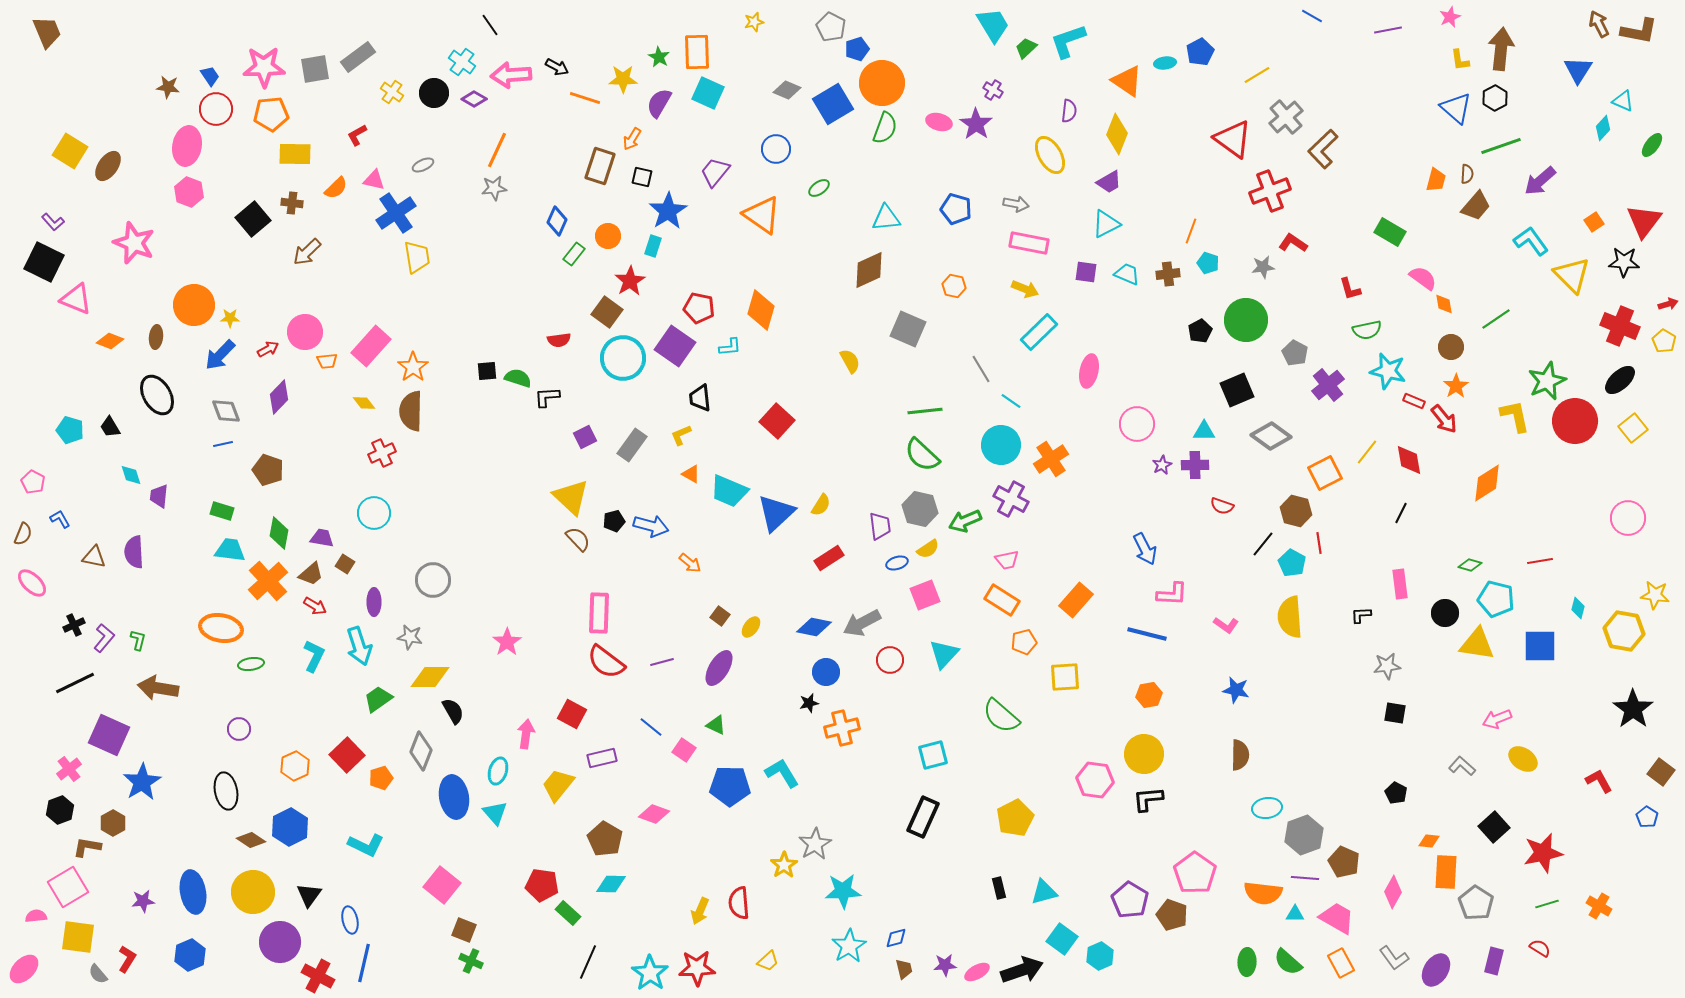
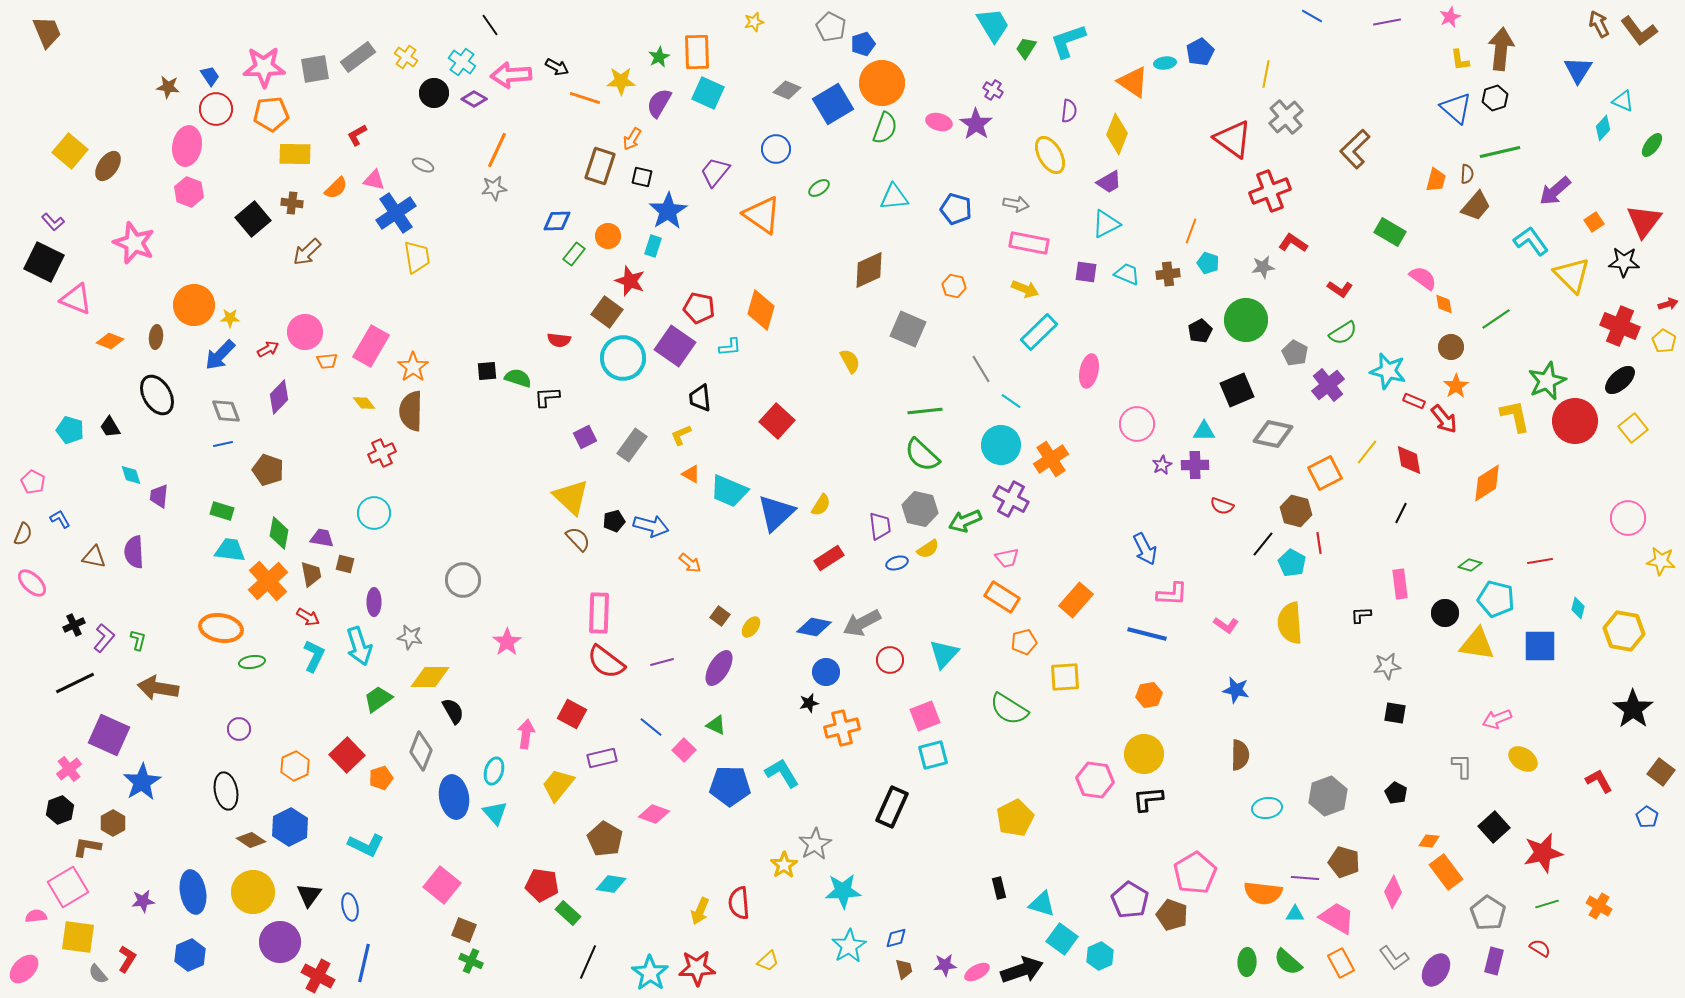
purple line at (1388, 30): moved 1 px left, 8 px up
brown L-shape at (1639, 31): rotated 42 degrees clockwise
green trapezoid at (1026, 48): rotated 15 degrees counterclockwise
blue pentagon at (857, 49): moved 6 px right, 5 px up
green star at (659, 57): rotated 15 degrees clockwise
yellow line at (1257, 75): moved 9 px right, 1 px up; rotated 48 degrees counterclockwise
yellow star at (623, 79): moved 2 px left, 2 px down
orange triangle at (1127, 81): moved 6 px right, 1 px down
yellow cross at (392, 92): moved 14 px right, 35 px up
black hexagon at (1495, 98): rotated 10 degrees clockwise
green line at (1501, 146): moved 1 px left, 6 px down; rotated 6 degrees clockwise
brown L-shape at (1323, 149): moved 32 px right
yellow square at (70, 151): rotated 8 degrees clockwise
gray ellipse at (423, 165): rotated 50 degrees clockwise
purple arrow at (1540, 181): moved 15 px right, 10 px down
cyan triangle at (886, 218): moved 8 px right, 21 px up
blue diamond at (557, 221): rotated 64 degrees clockwise
red star at (630, 281): rotated 20 degrees counterclockwise
red L-shape at (1350, 289): moved 10 px left; rotated 40 degrees counterclockwise
green semicircle at (1367, 330): moved 24 px left, 3 px down; rotated 20 degrees counterclockwise
red semicircle at (559, 340): rotated 15 degrees clockwise
pink rectangle at (371, 346): rotated 12 degrees counterclockwise
gray diamond at (1271, 436): moved 2 px right, 2 px up; rotated 24 degrees counterclockwise
pink trapezoid at (1007, 560): moved 2 px up
brown square at (345, 564): rotated 18 degrees counterclockwise
brown trapezoid at (311, 574): rotated 60 degrees counterclockwise
gray circle at (433, 580): moved 30 px right
pink square at (925, 595): moved 121 px down
yellow star at (1655, 595): moved 6 px right, 34 px up
orange rectangle at (1002, 600): moved 3 px up
red arrow at (315, 606): moved 7 px left, 11 px down
yellow semicircle at (1290, 617): moved 6 px down
green ellipse at (251, 664): moved 1 px right, 2 px up
green semicircle at (1001, 716): moved 8 px right, 7 px up; rotated 9 degrees counterclockwise
pink square at (684, 750): rotated 10 degrees clockwise
gray L-shape at (1462, 766): rotated 48 degrees clockwise
cyan ellipse at (498, 771): moved 4 px left
black rectangle at (923, 817): moved 31 px left, 10 px up
gray hexagon at (1304, 835): moved 24 px right, 39 px up
brown pentagon at (1344, 862): rotated 8 degrees counterclockwise
orange rectangle at (1446, 872): rotated 40 degrees counterclockwise
pink pentagon at (1195, 873): rotated 6 degrees clockwise
cyan diamond at (611, 884): rotated 8 degrees clockwise
cyan triangle at (1044, 892): moved 2 px left, 12 px down; rotated 32 degrees clockwise
gray pentagon at (1476, 903): moved 12 px right, 10 px down
blue ellipse at (350, 920): moved 13 px up
